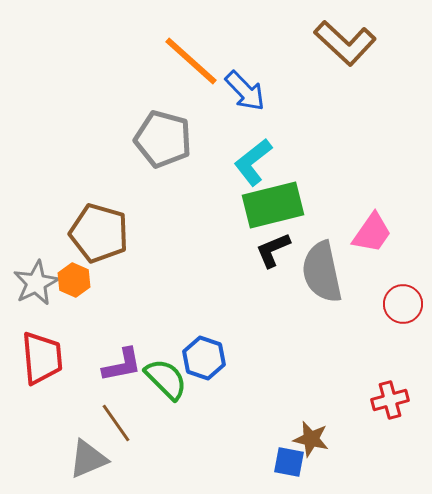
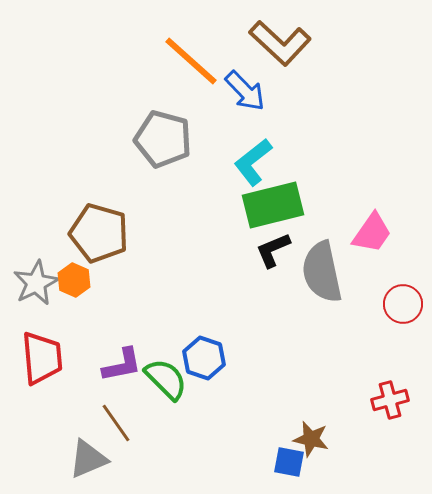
brown L-shape: moved 65 px left
